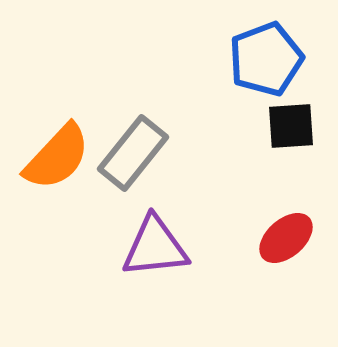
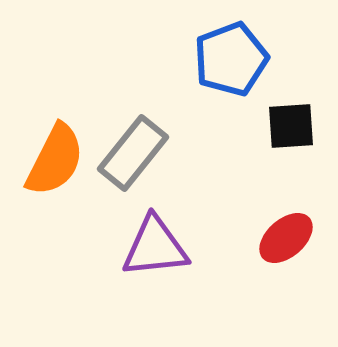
blue pentagon: moved 35 px left
orange semicircle: moved 2 px left, 3 px down; rotated 16 degrees counterclockwise
